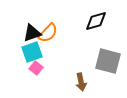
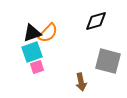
pink square: moved 1 px right, 1 px up; rotated 32 degrees clockwise
